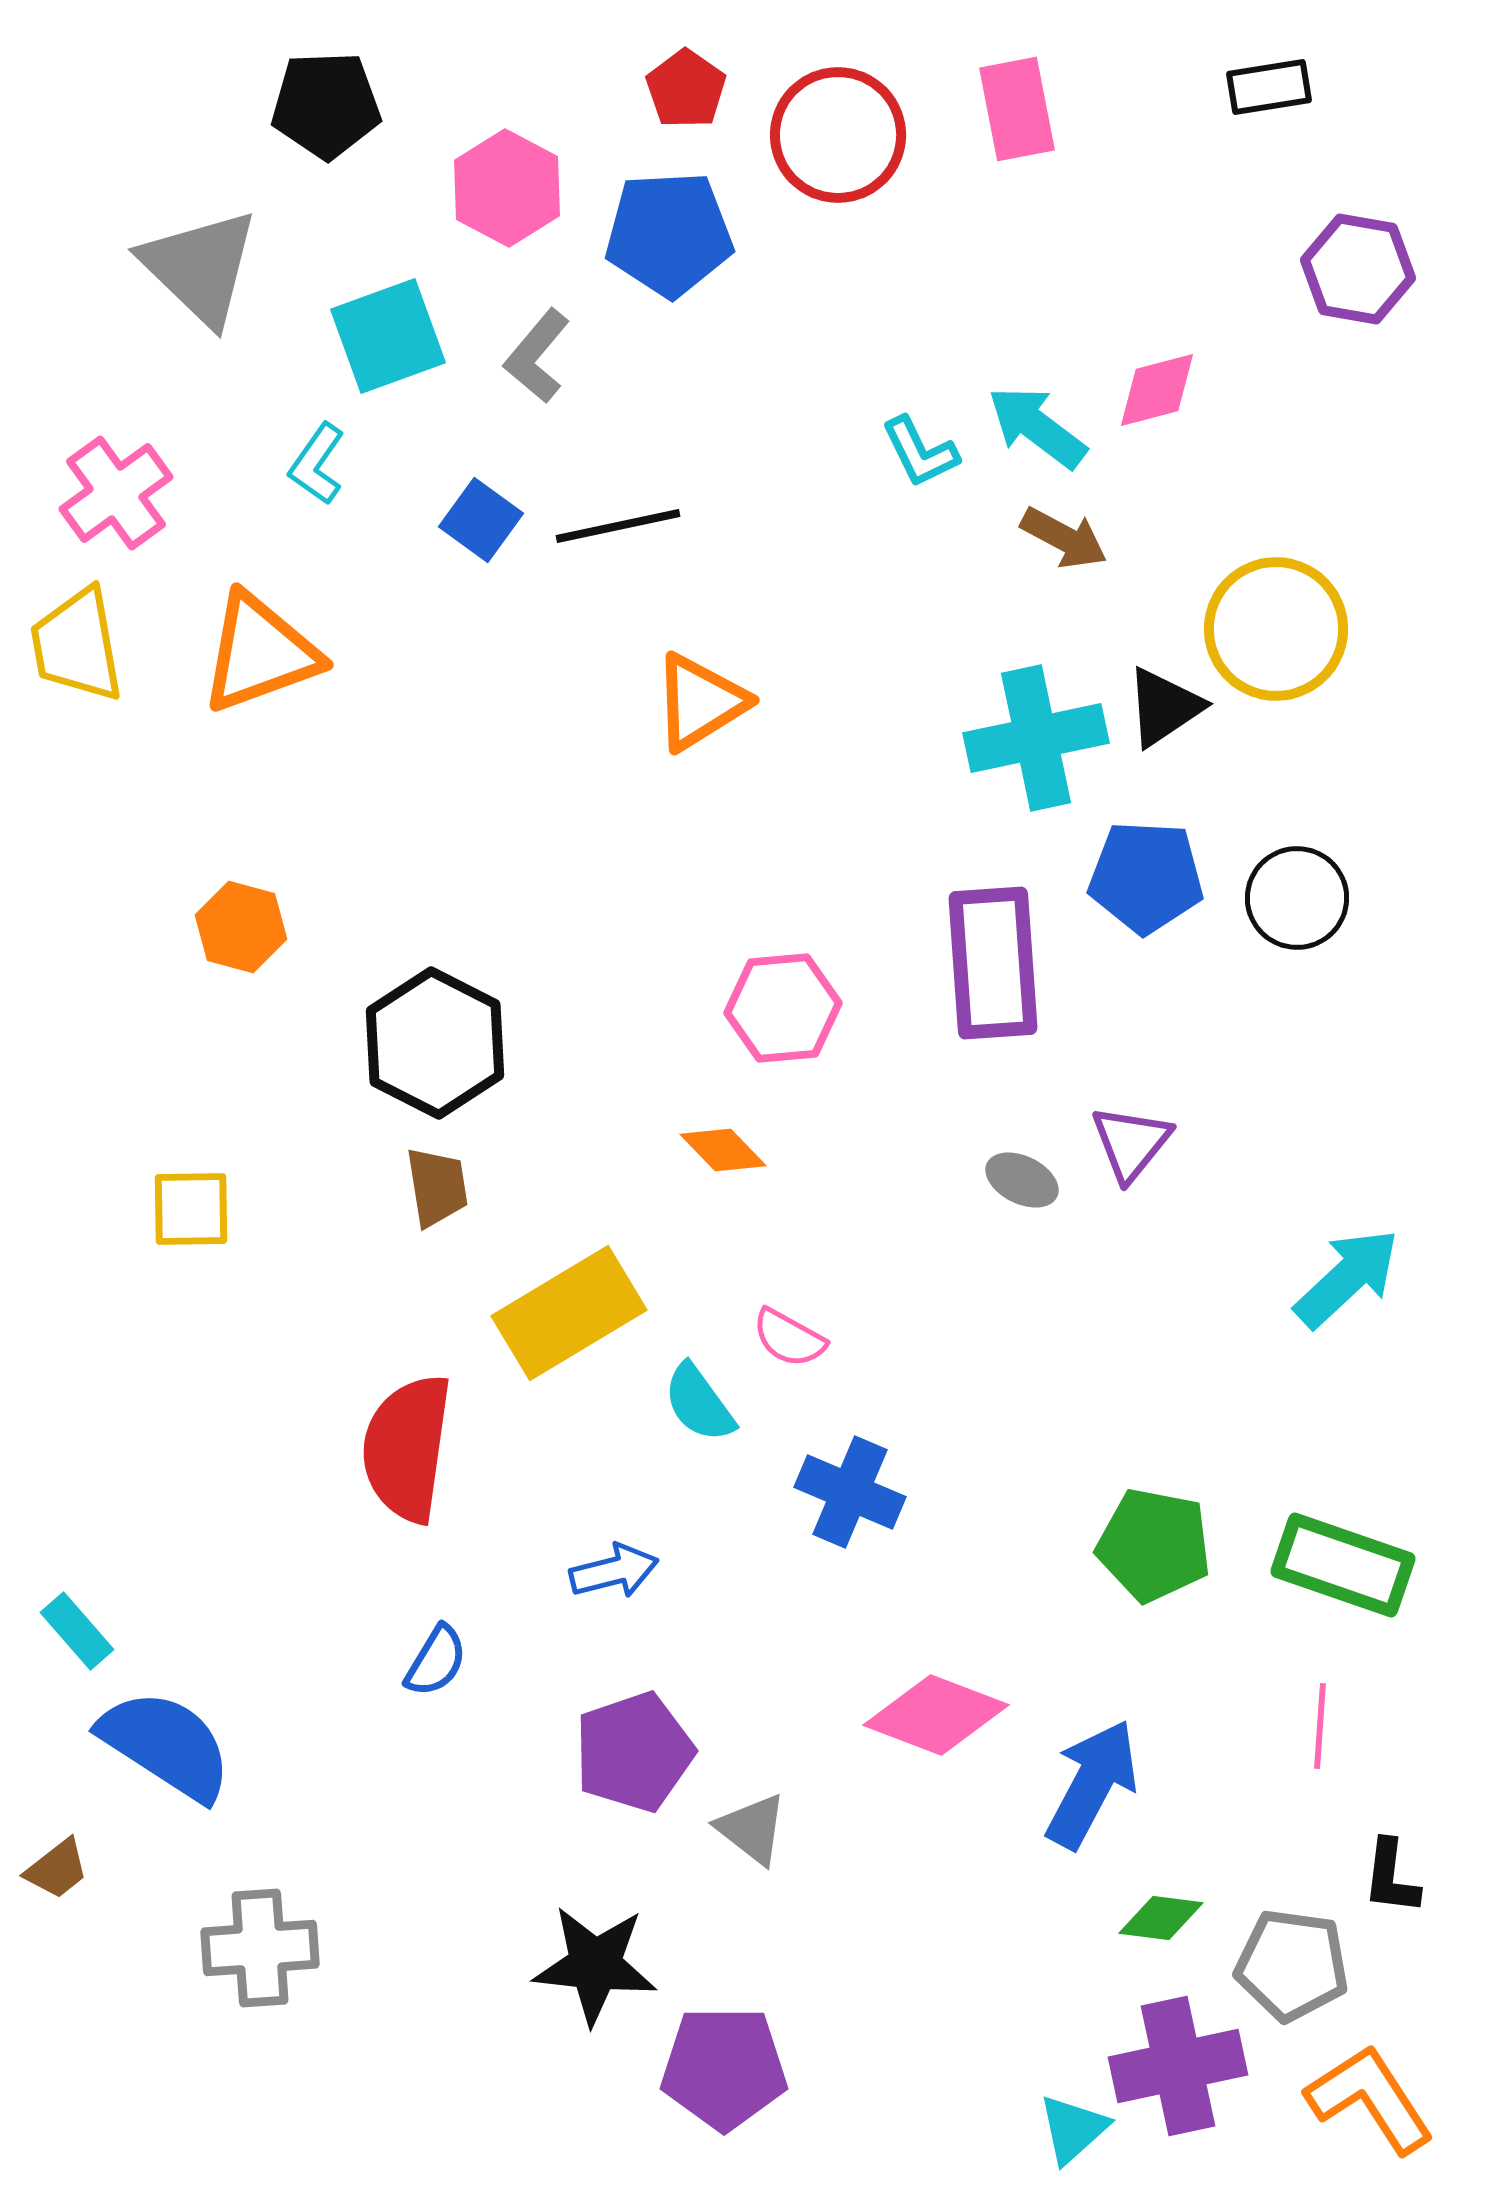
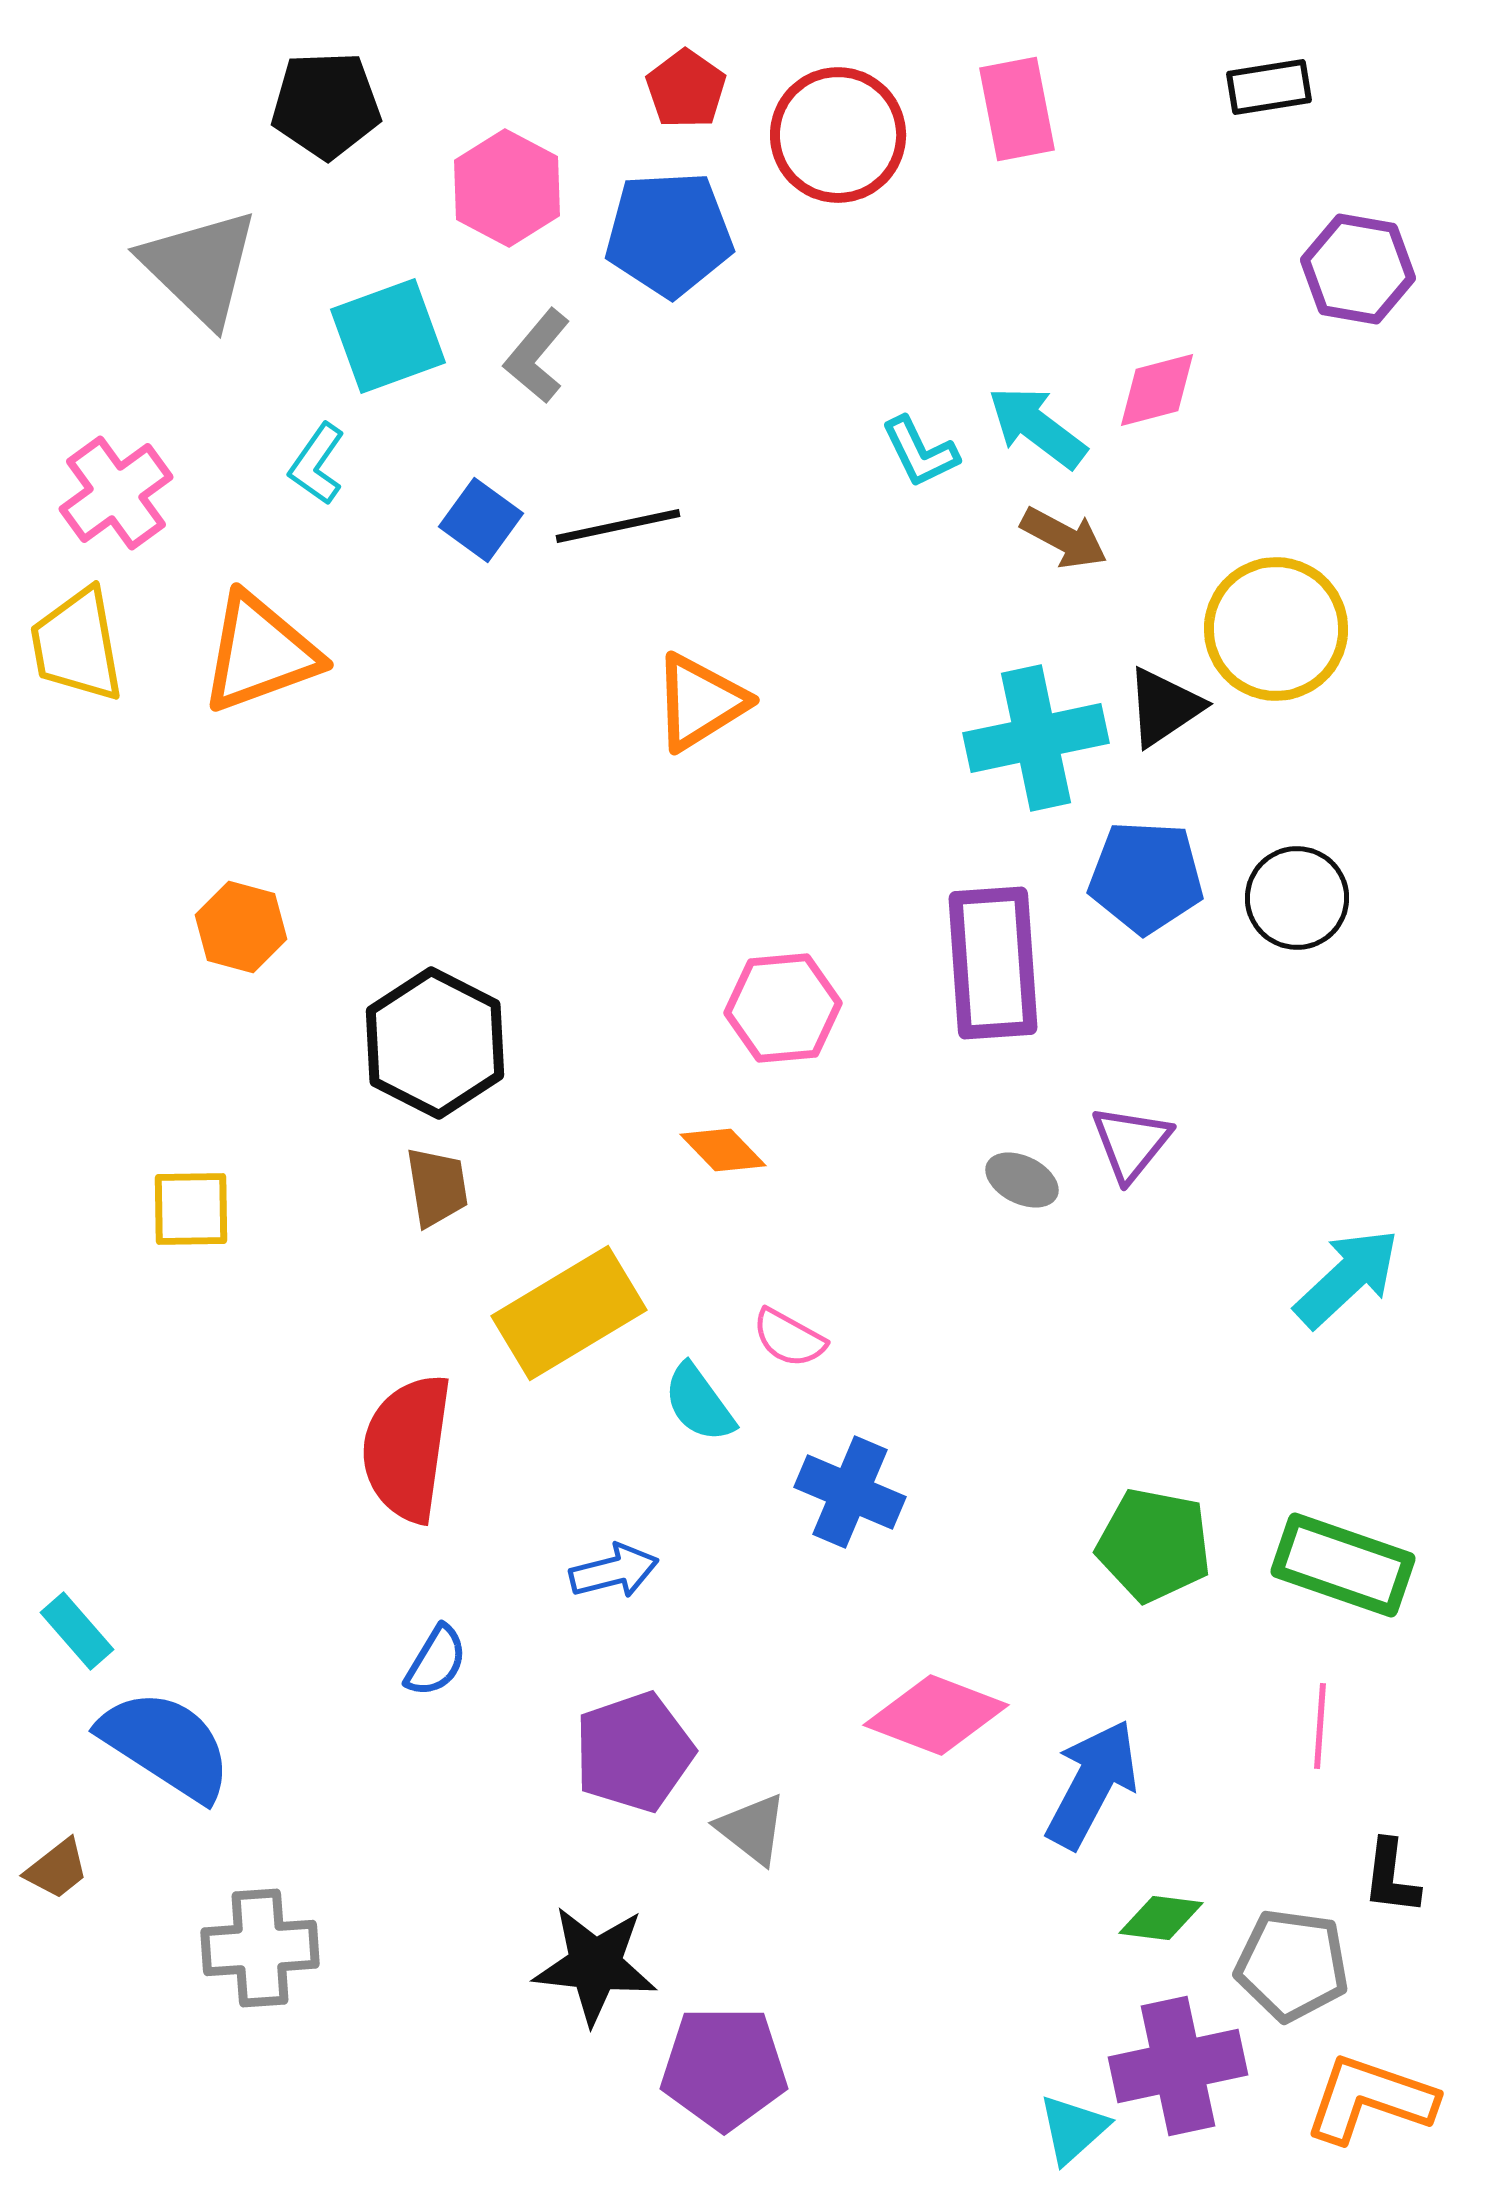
orange L-shape at (1370, 2099): rotated 38 degrees counterclockwise
